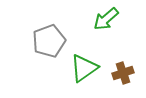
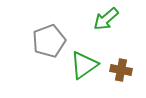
green triangle: moved 3 px up
brown cross: moved 2 px left, 3 px up; rotated 30 degrees clockwise
